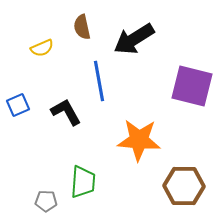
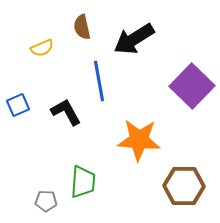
purple square: rotated 30 degrees clockwise
